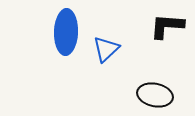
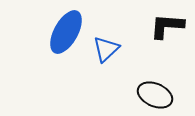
blue ellipse: rotated 27 degrees clockwise
black ellipse: rotated 12 degrees clockwise
